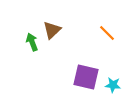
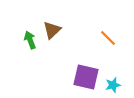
orange line: moved 1 px right, 5 px down
green arrow: moved 2 px left, 2 px up
cyan star: rotated 21 degrees counterclockwise
